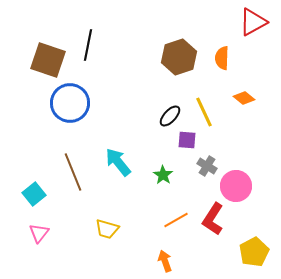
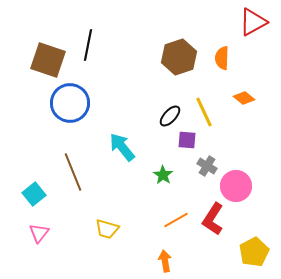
cyan arrow: moved 4 px right, 15 px up
orange arrow: rotated 10 degrees clockwise
